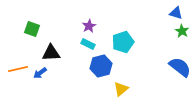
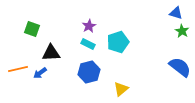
cyan pentagon: moved 5 px left
blue hexagon: moved 12 px left, 6 px down
